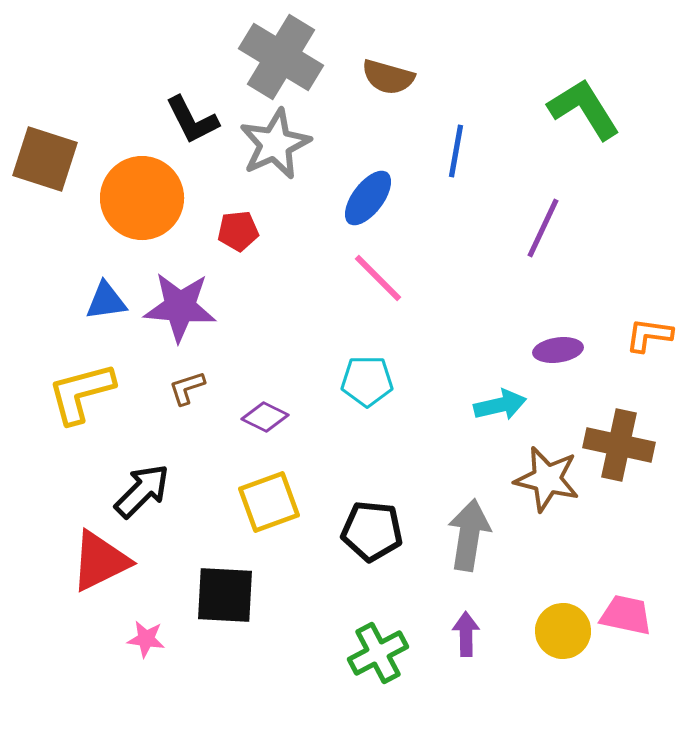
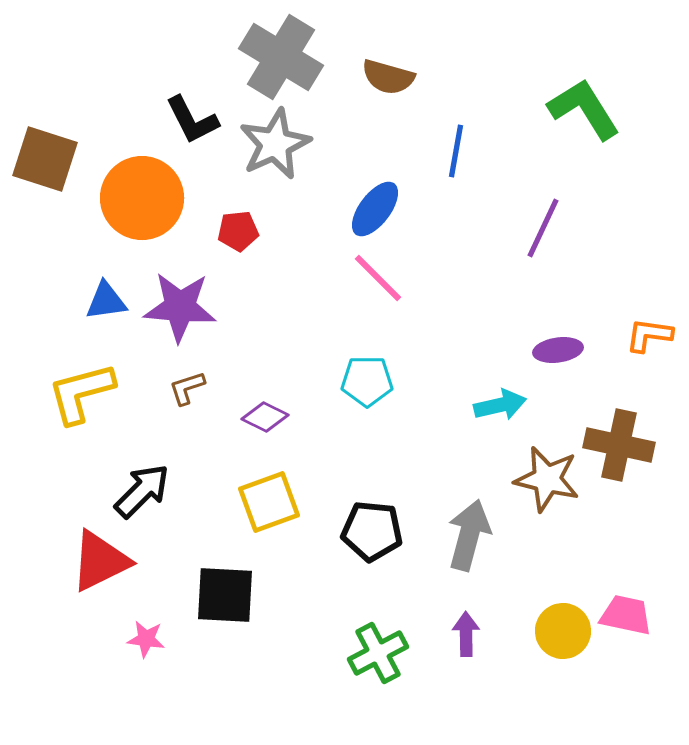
blue ellipse: moved 7 px right, 11 px down
gray arrow: rotated 6 degrees clockwise
